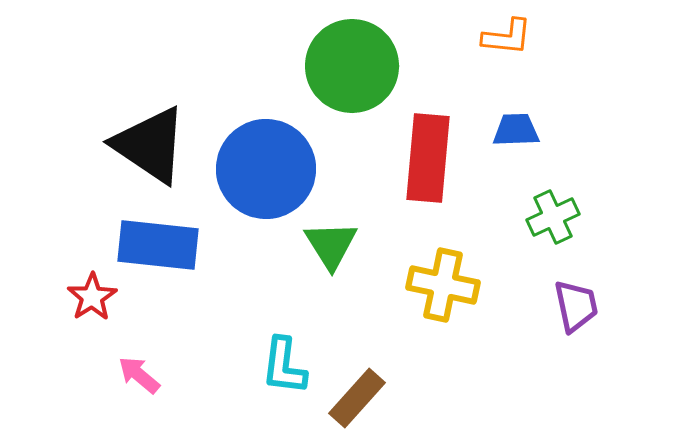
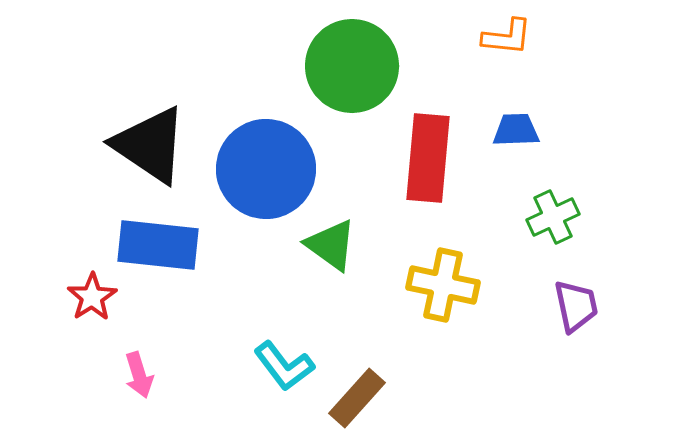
green triangle: rotated 22 degrees counterclockwise
cyan L-shape: rotated 44 degrees counterclockwise
pink arrow: rotated 147 degrees counterclockwise
